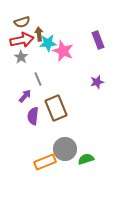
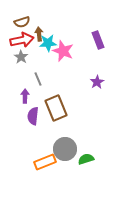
purple star: rotated 16 degrees counterclockwise
purple arrow: rotated 40 degrees counterclockwise
